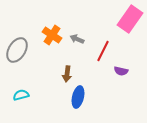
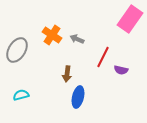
red line: moved 6 px down
purple semicircle: moved 1 px up
